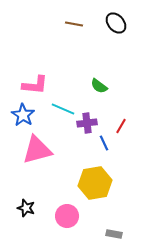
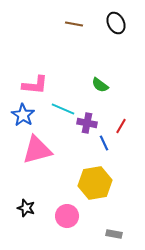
black ellipse: rotated 15 degrees clockwise
green semicircle: moved 1 px right, 1 px up
purple cross: rotated 18 degrees clockwise
